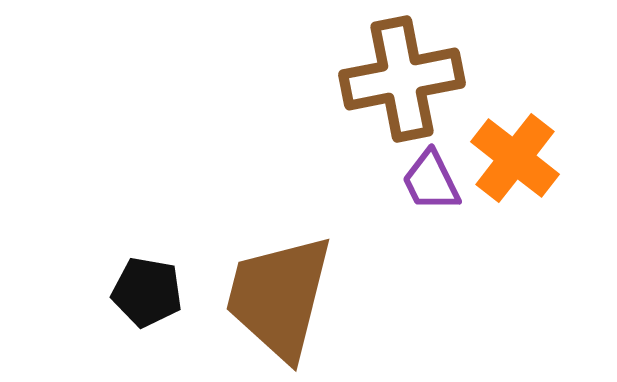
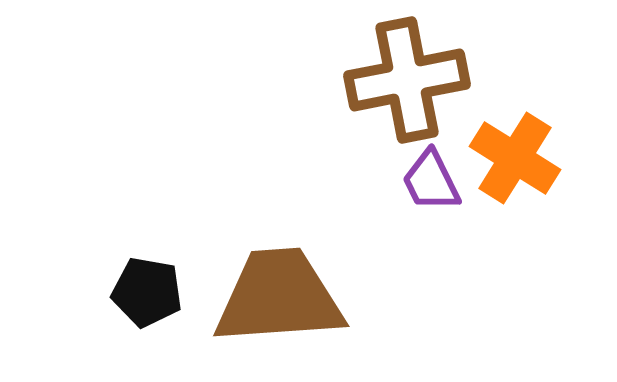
brown cross: moved 5 px right, 1 px down
orange cross: rotated 6 degrees counterclockwise
brown trapezoid: rotated 72 degrees clockwise
